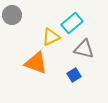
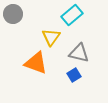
gray circle: moved 1 px right, 1 px up
cyan rectangle: moved 8 px up
yellow triangle: rotated 30 degrees counterclockwise
gray triangle: moved 5 px left, 4 px down
